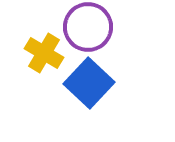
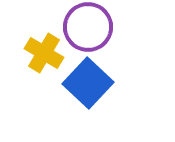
blue square: moved 1 px left
